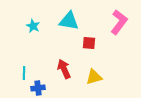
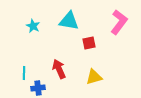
red square: rotated 16 degrees counterclockwise
red arrow: moved 5 px left
